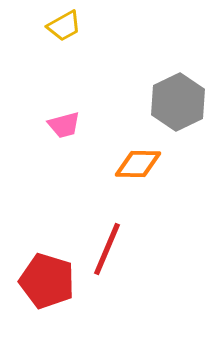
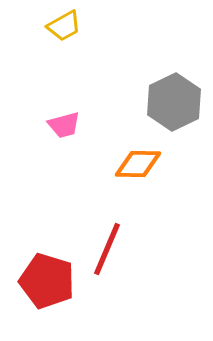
gray hexagon: moved 4 px left
